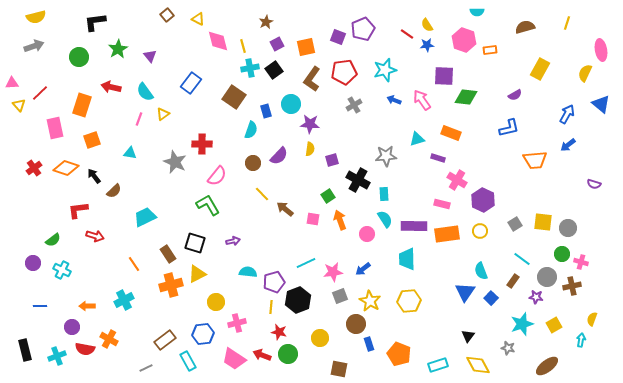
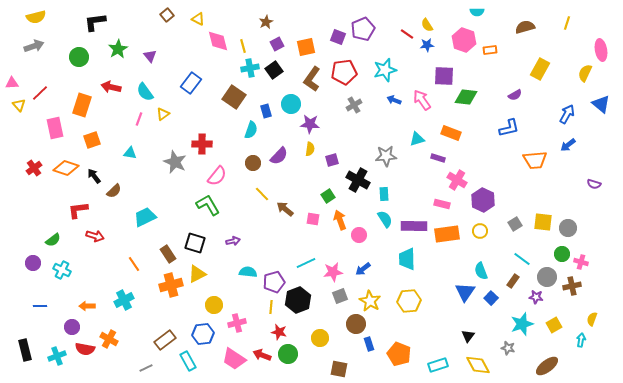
pink circle at (367, 234): moved 8 px left, 1 px down
yellow circle at (216, 302): moved 2 px left, 3 px down
